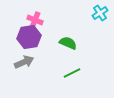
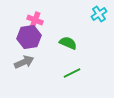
cyan cross: moved 1 px left, 1 px down
